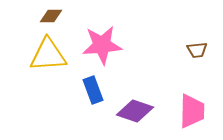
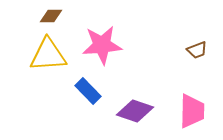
brown trapezoid: rotated 15 degrees counterclockwise
blue rectangle: moved 5 px left, 1 px down; rotated 24 degrees counterclockwise
